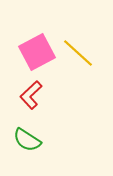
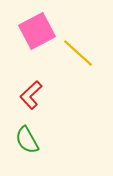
pink square: moved 21 px up
green semicircle: rotated 28 degrees clockwise
